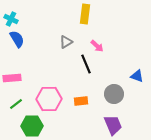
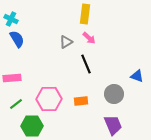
pink arrow: moved 8 px left, 8 px up
